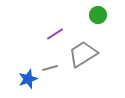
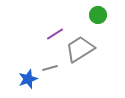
gray trapezoid: moved 3 px left, 5 px up
